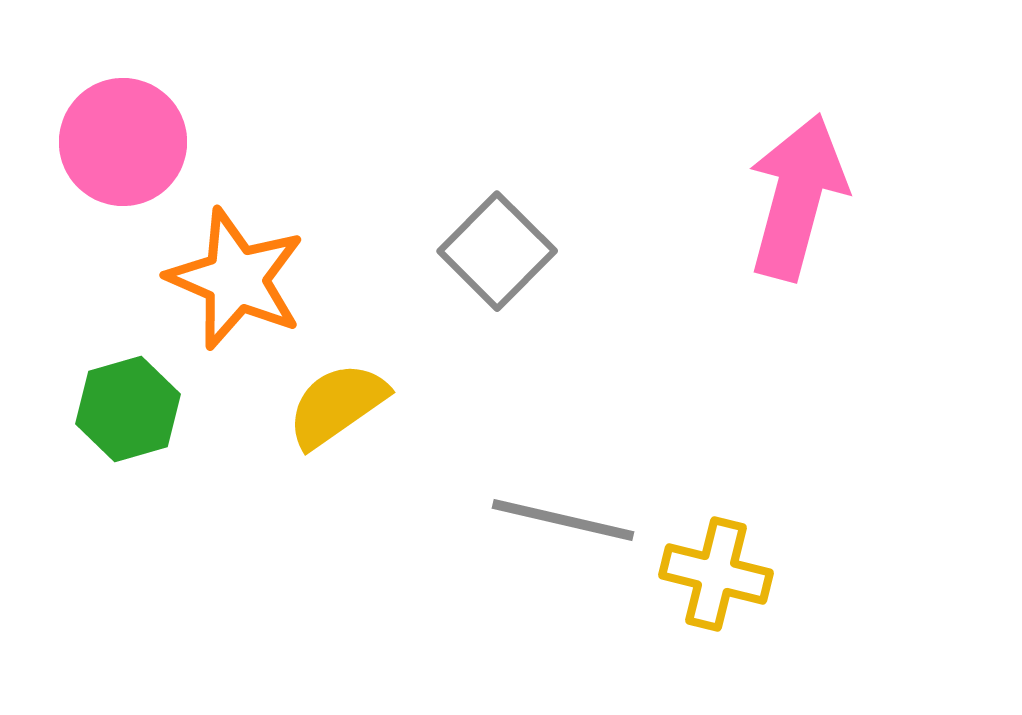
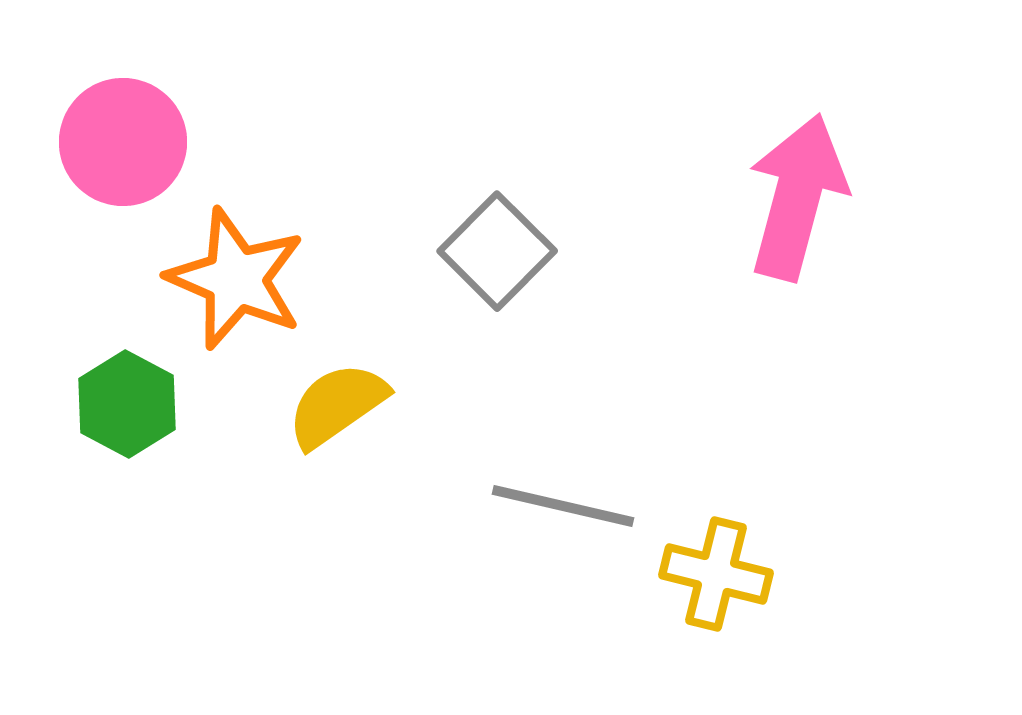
green hexagon: moved 1 px left, 5 px up; rotated 16 degrees counterclockwise
gray line: moved 14 px up
